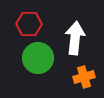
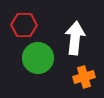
red hexagon: moved 5 px left, 1 px down
